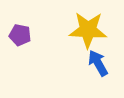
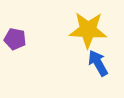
purple pentagon: moved 5 px left, 4 px down
